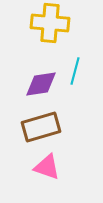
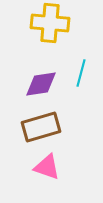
cyan line: moved 6 px right, 2 px down
